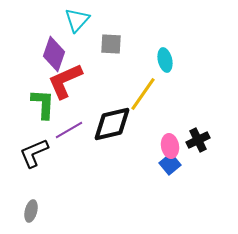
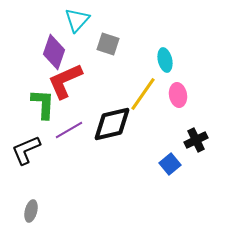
gray square: moved 3 px left; rotated 15 degrees clockwise
purple diamond: moved 2 px up
black cross: moved 2 px left
pink ellipse: moved 8 px right, 51 px up
black L-shape: moved 8 px left, 3 px up
